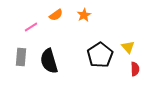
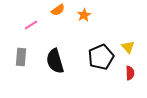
orange semicircle: moved 2 px right, 5 px up
pink line: moved 2 px up
black pentagon: moved 1 px right, 2 px down; rotated 10 degrees clockwise
black semicircle: moved 6 px right
red semicircle: moved 5 px left, 4 px down
